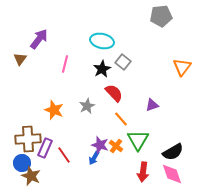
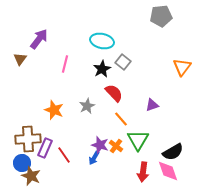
pink diamond: moved 4 px left, 3 px up
